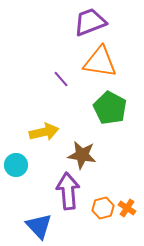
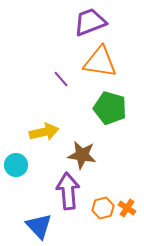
green pentagon: rotated 12 degrees counterclockwise
